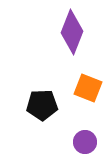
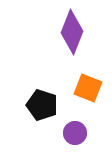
black pentagon: rotated 20 degrees clockwise
purple circle: moved 10 px left, 9 px up
